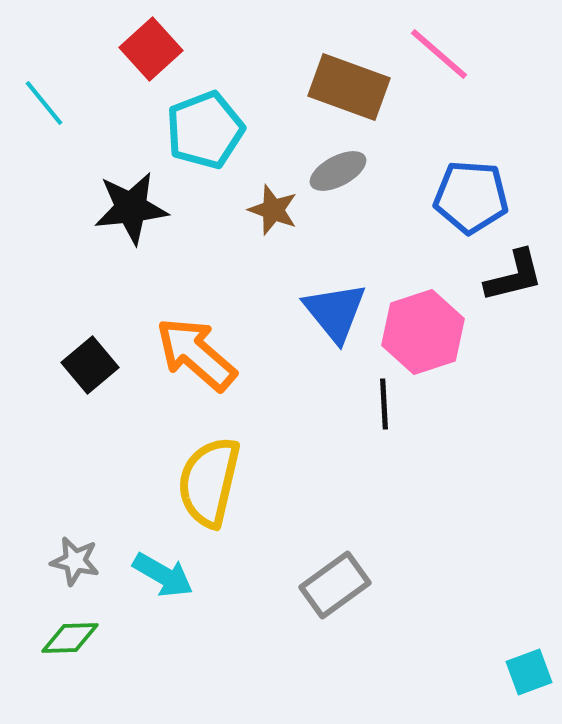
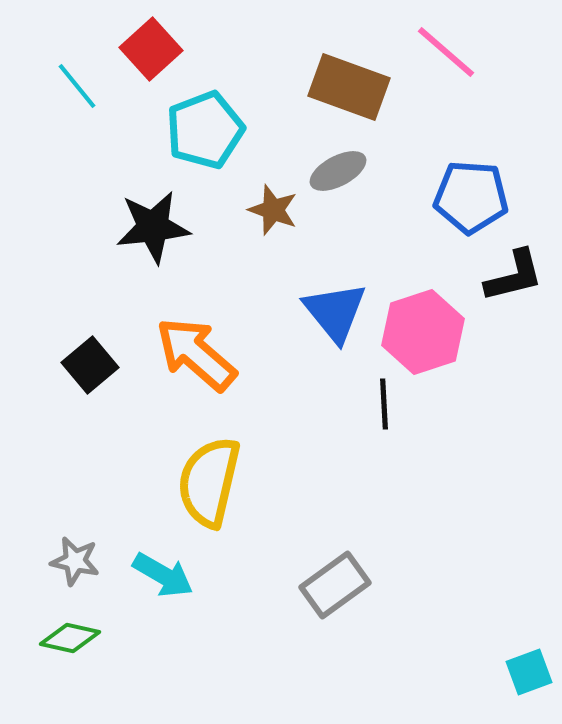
pink line: moved 7 px right, 2 px up
cyan line: moved 33 px right, 17 px up
black star: moved 22 px right, 19 px down
green diamond: rotated 14 degrees clockwise
